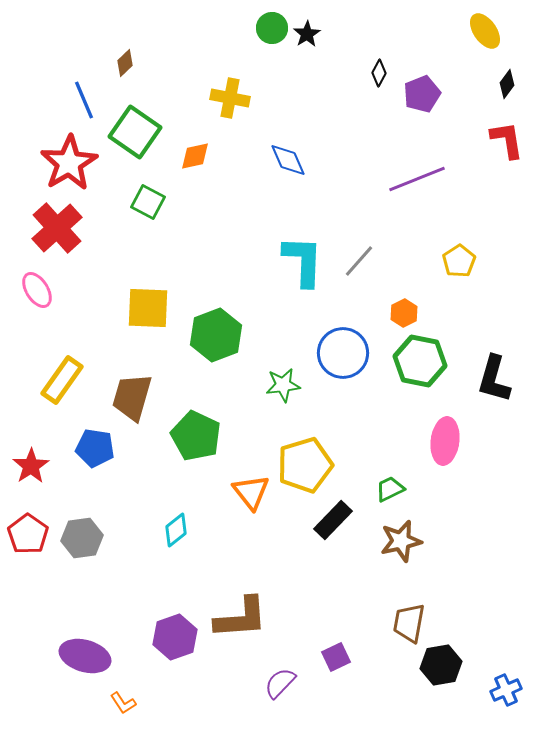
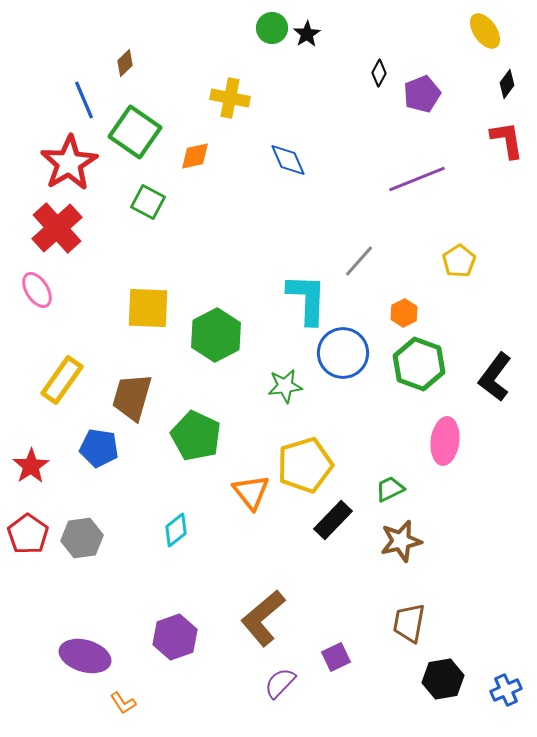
cyan L-shape at (303, 261): moved 4 px right, 38 px down
green hexagon at (216, 335): rotated 6 degrees counterclockwise
green hexagon at (420, 361): moved 1 px left, 3 px down; rotated 9 degrees clockwise
black L-shape at (494, 379): moved 1 px right, 2 px up; rotated 21 degrees clockwise
green star at (283, 385): moved 2 px right, 1 px down
blue pentagon at (95, 448): moved 4 px right
brown L-shape at (241, 618): moved 22 px right; rotated 144 degrees clockwise
black hexagon at (441, 665): moved 2 px right, 14 px down
